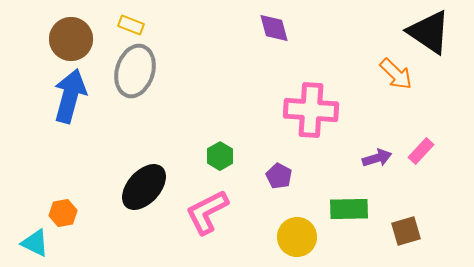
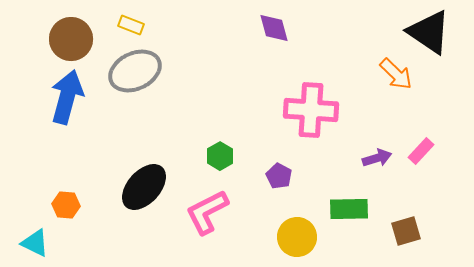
gray ellipse: rotated 48 degrees clockwise
blue arrow: moved 3 px left, 1 px down
orange hexagon: moved 3 px right, 8 px up; rotated 16 degrees clockwise
